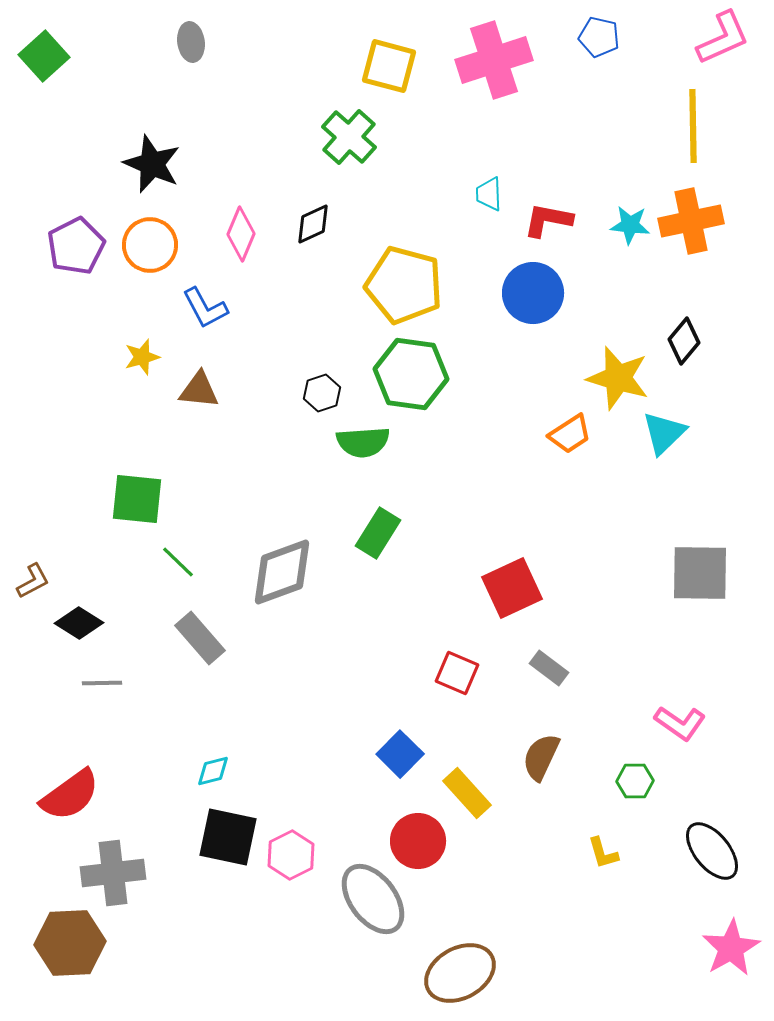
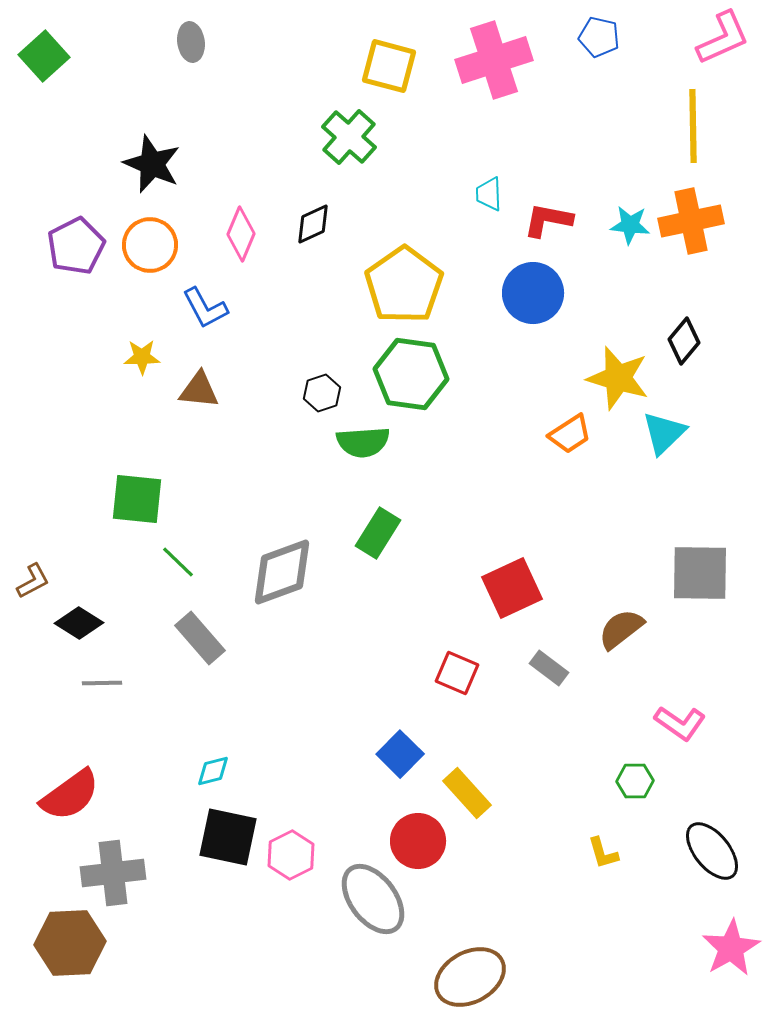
yellow pentagon at (404, 285): rotated 22 degrees clockwise
yellow star at (142, 357): rotated 15 degrees clockwise
brown semicircle at (541, 757): moved 80 px right, 128 px up; rotated 27 degrees clockwise
brown ellipse at (460, 973): moved 10 px right, 4 px down
